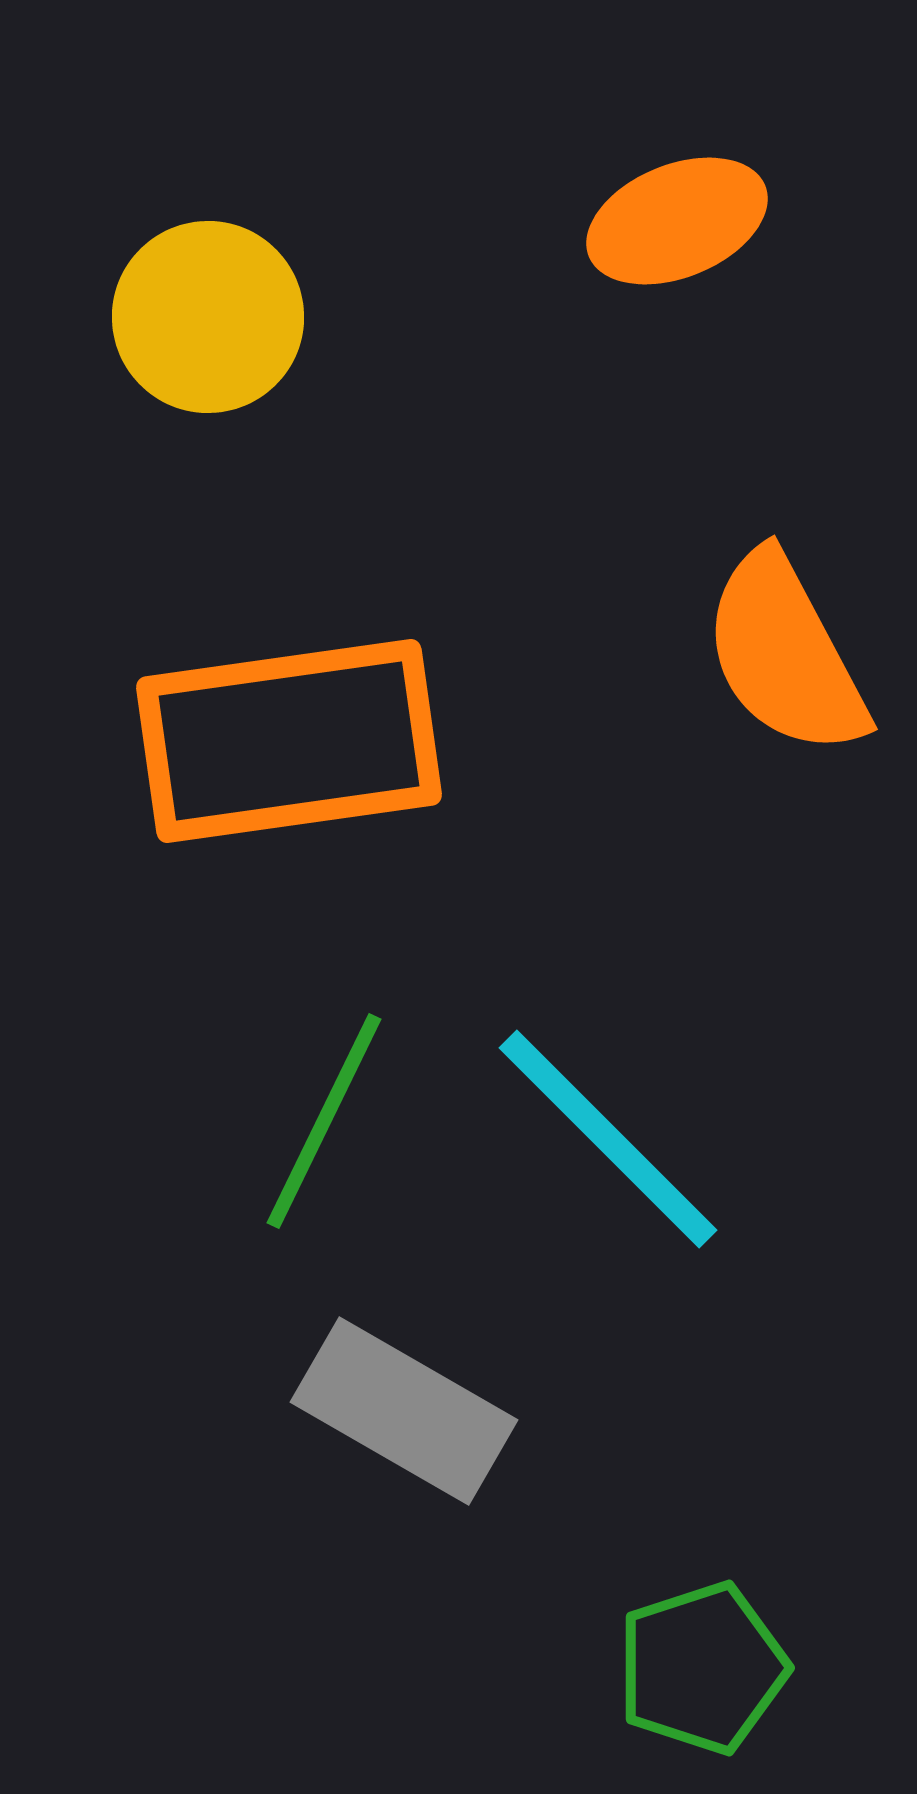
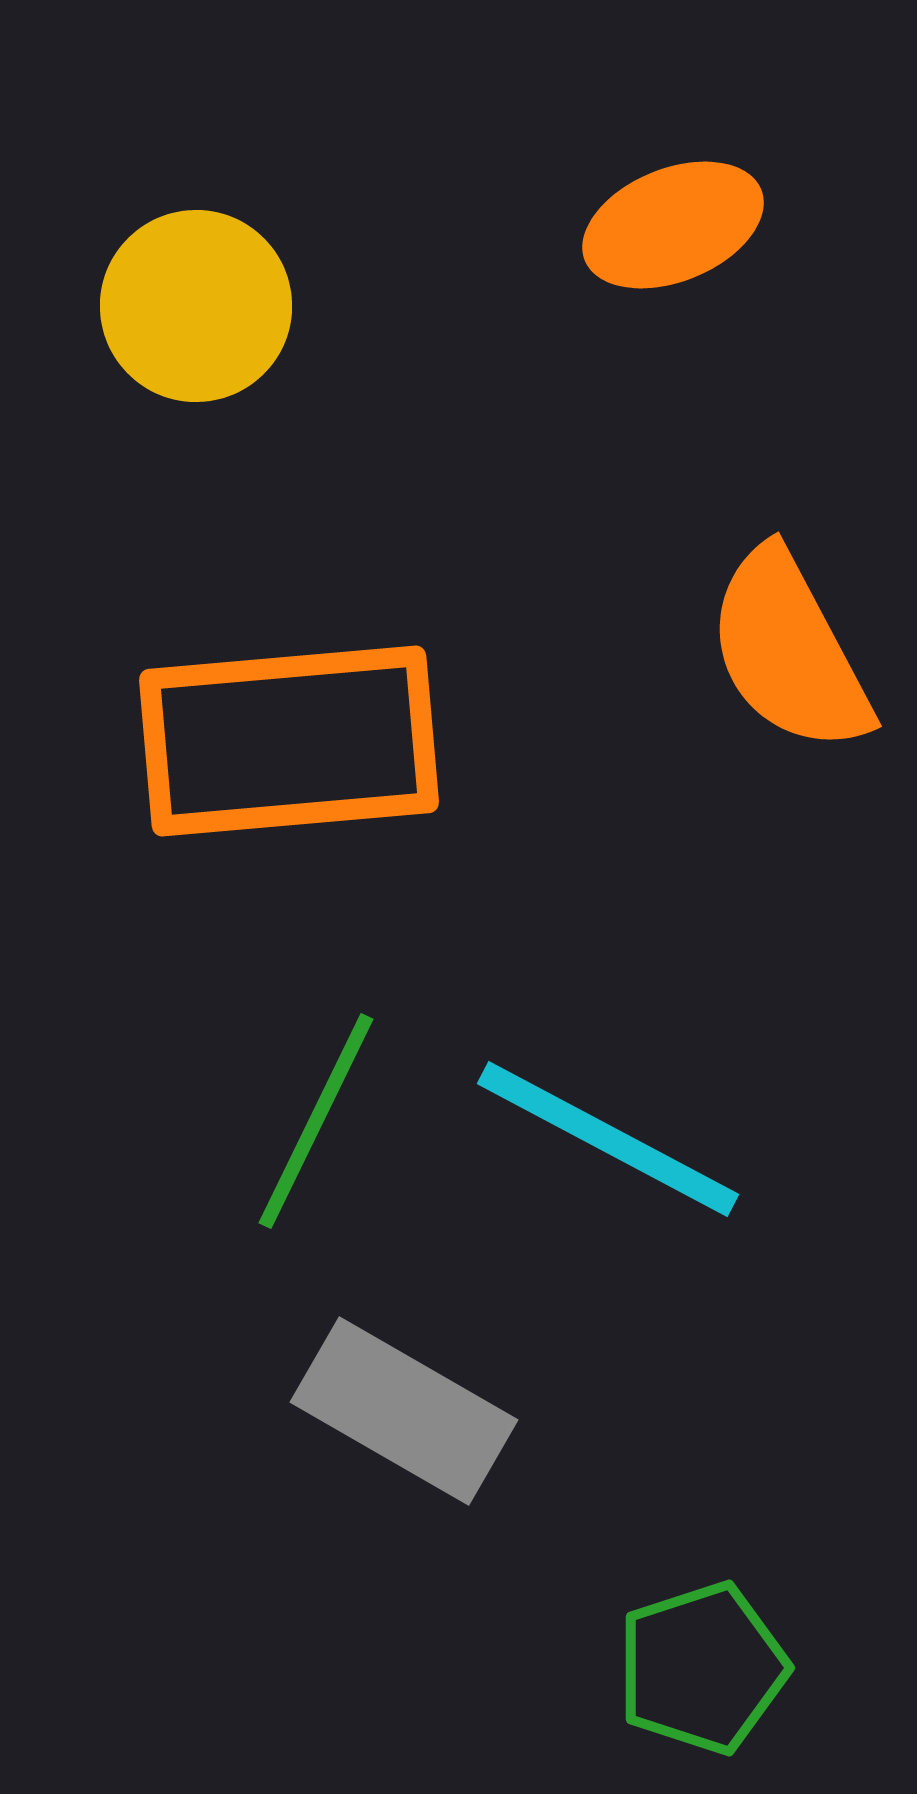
orange ellipse: moved 4 px left, 4 px down
yellow circle: moved 12 px left, 11 px up
orange semicircle: moved 4 px right, 3 px up
orange rectangle: rotated 3 degrees clockwise
green line: moved 8 px left
cyan line: rotated 17 degrees counterclockwise
